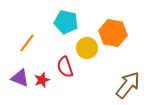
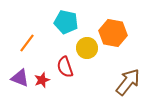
brown arrow: moved 3 px up
